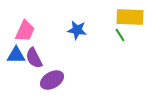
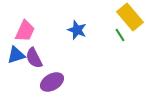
yellow rectangle: rotated 48 degrees clockwise
blue star: rotated 12 degrees clockwise
blue triangle: rotated 18 degrees counterclockwise
purple ellipse: moved 2 px down
